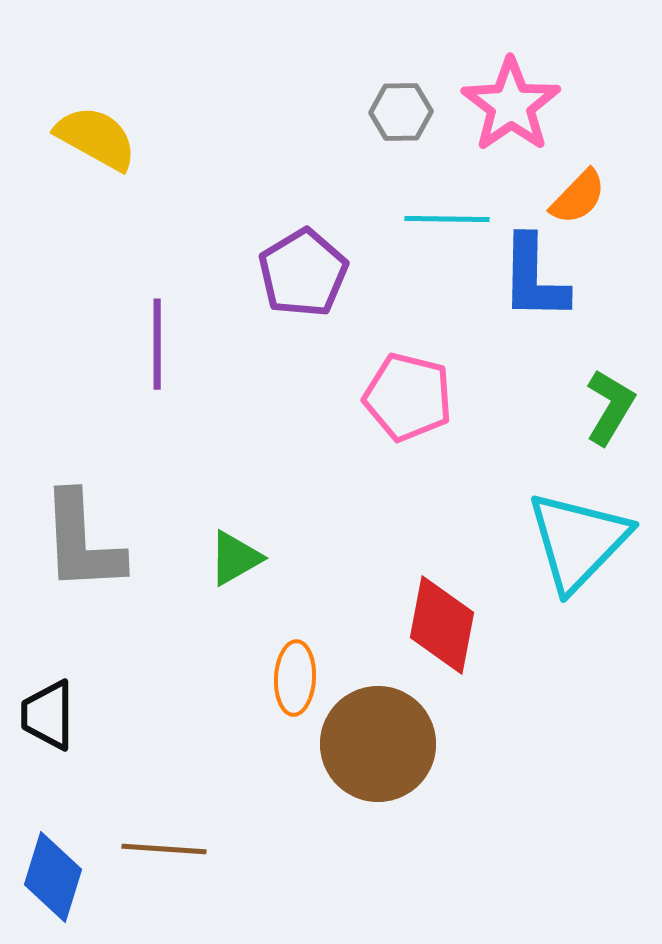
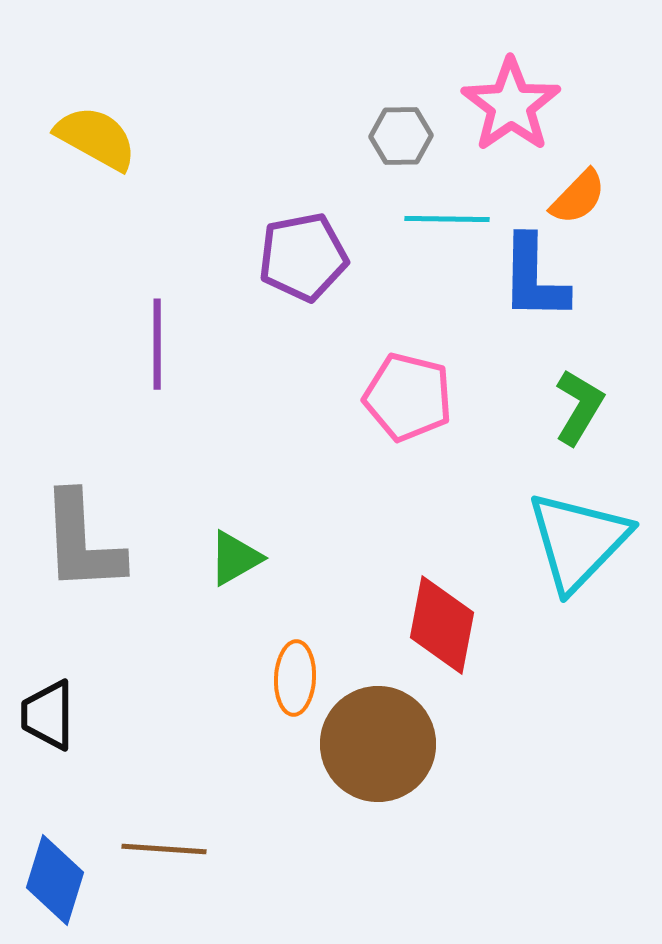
gray hexagon: moved 24 px down
purple pentagon: moved 16 px up; rotated 20 degrees clockwise
green L-shape: moved 31 px left
blue diamond: moved 2 px right, 3 px down
